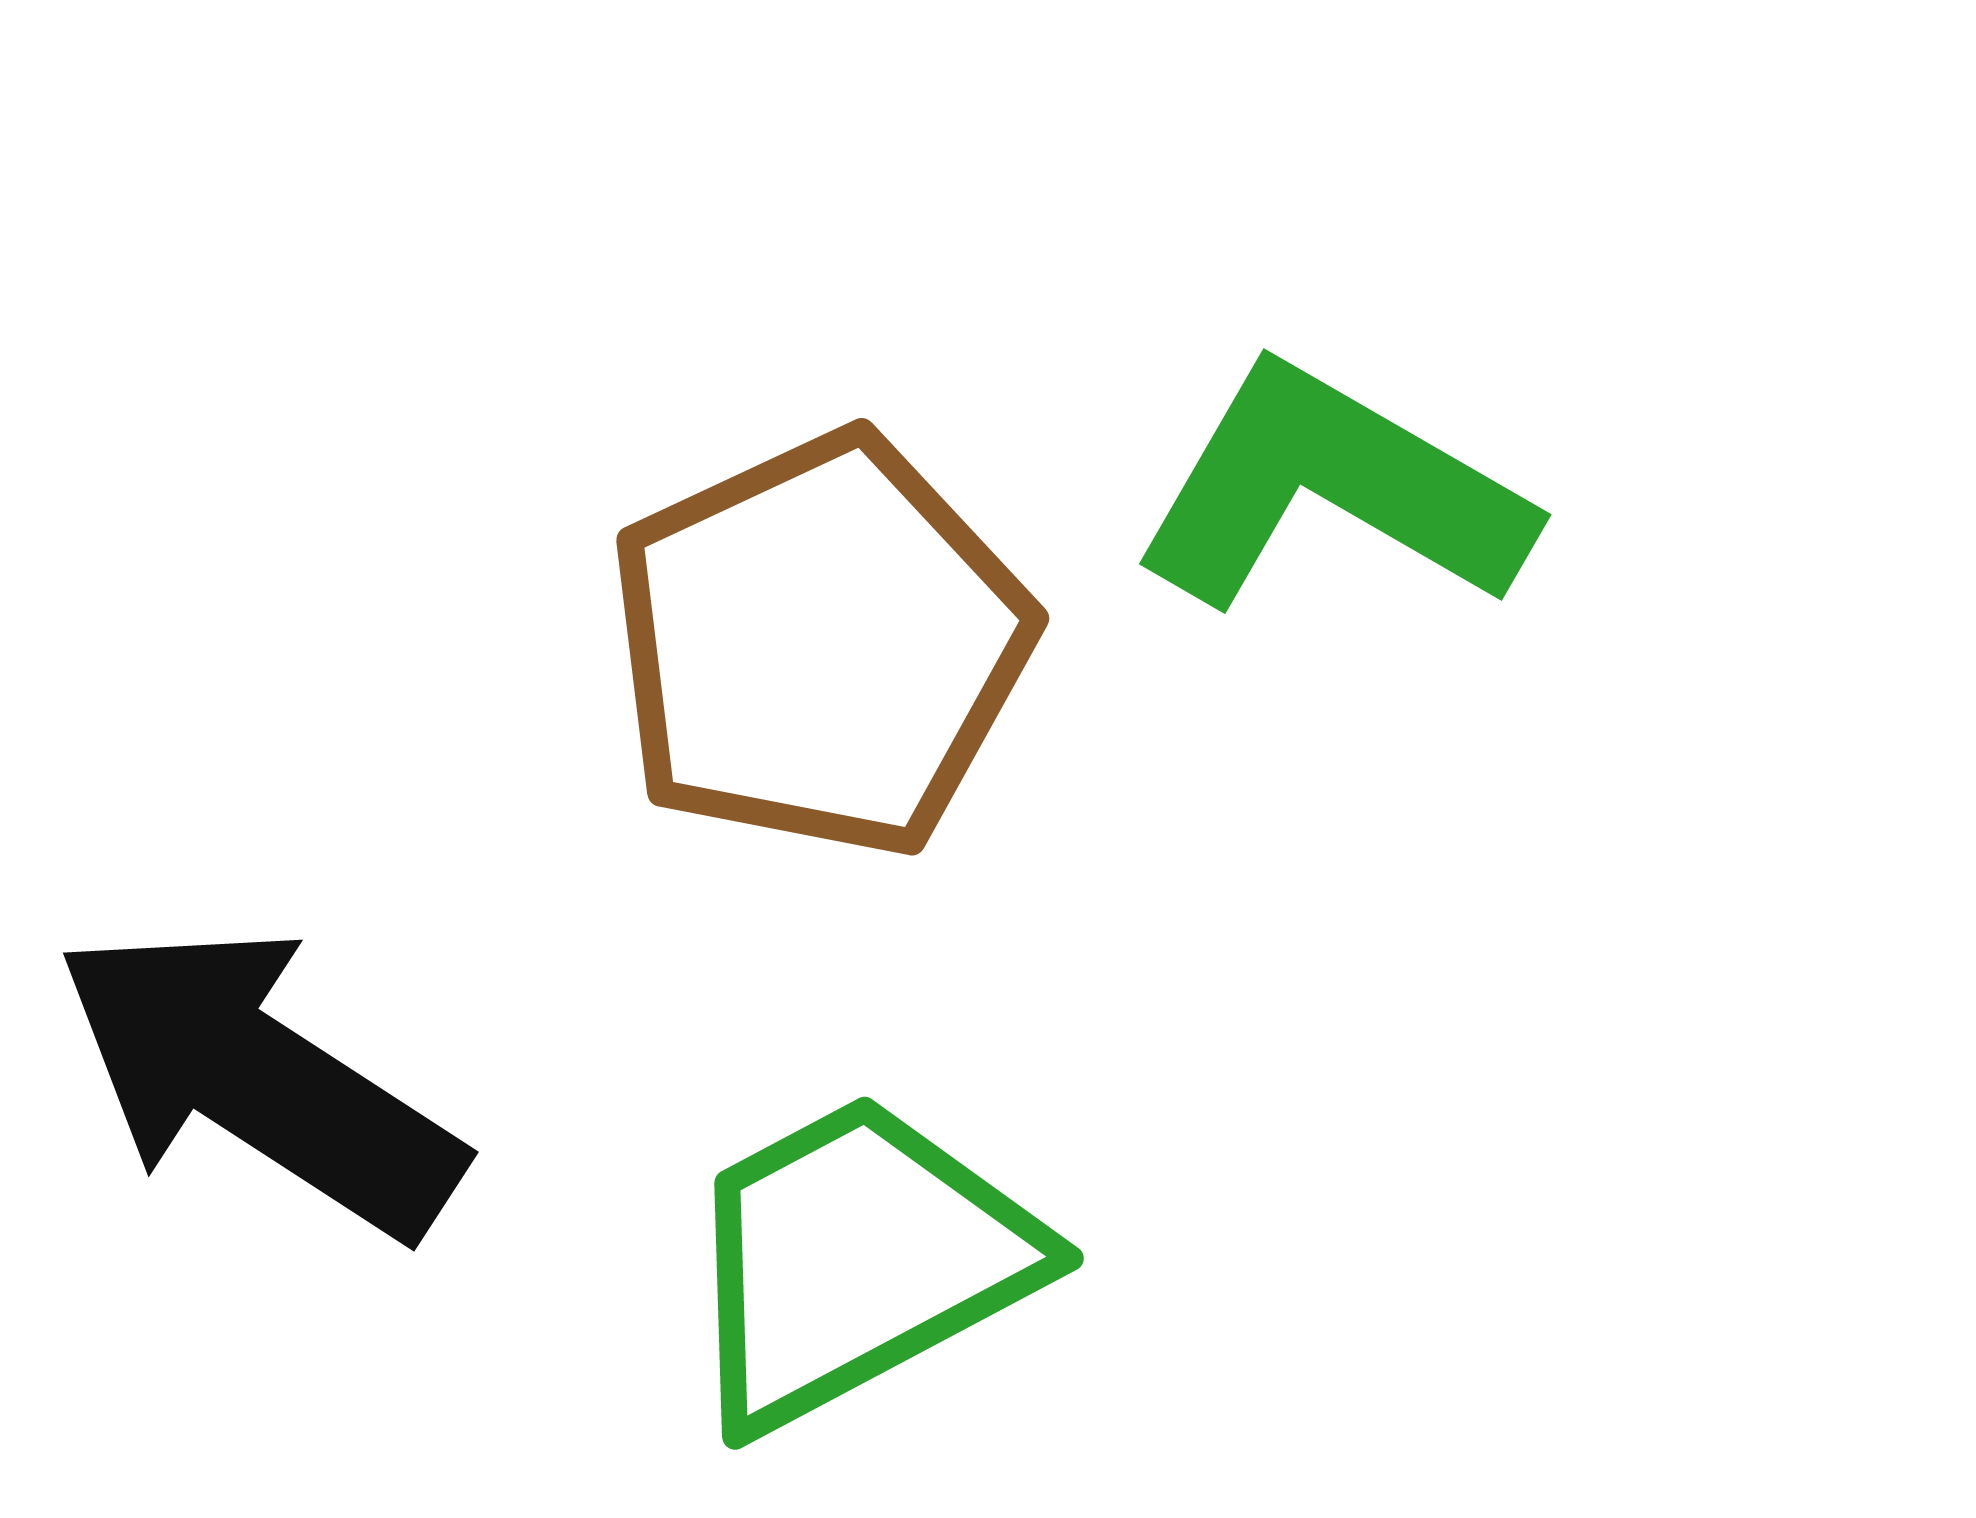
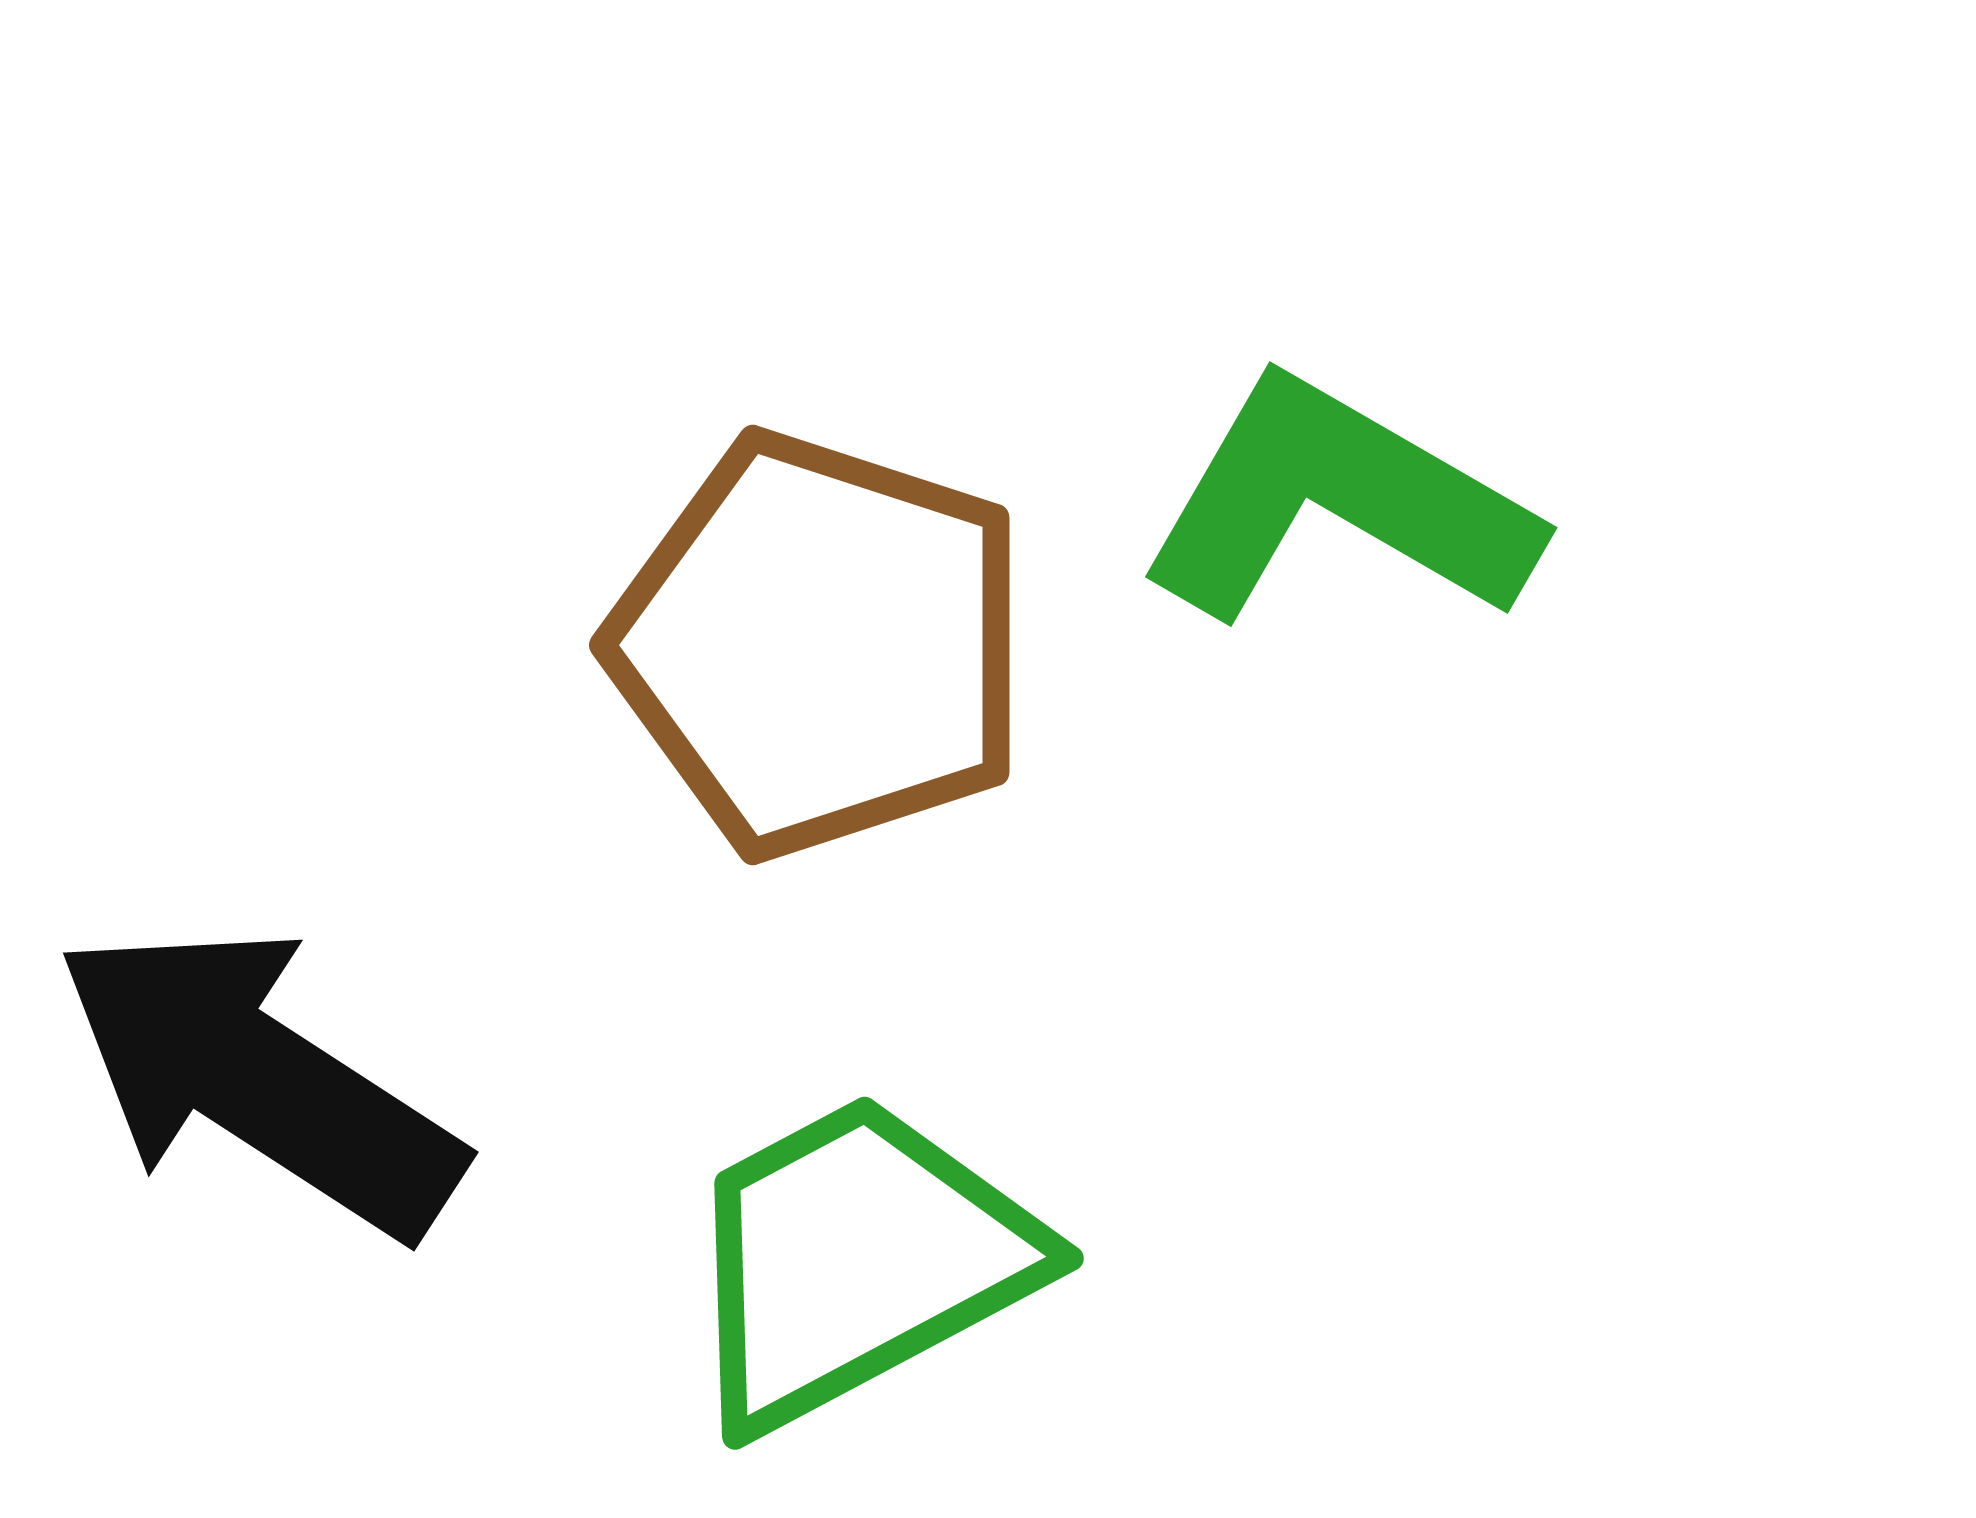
green L-shape: moved 6 px right, 13 px down
brown pentagon: rotated 29 degrees counterclockwise
